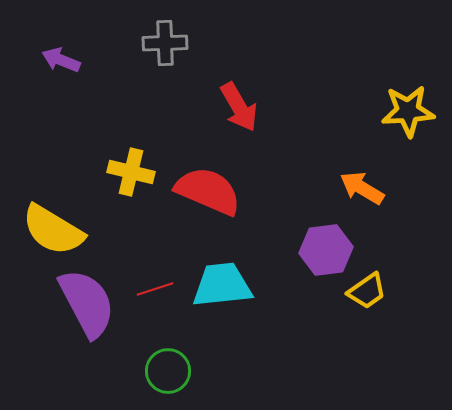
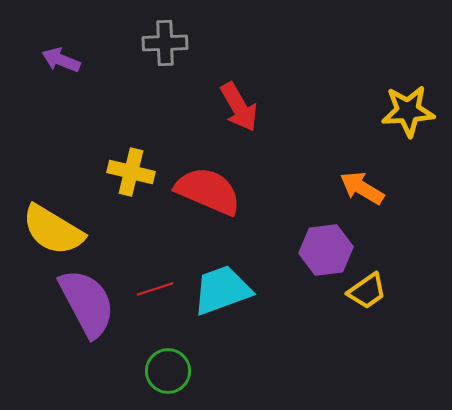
cyan trapezoid: moved 5 px down; rotated 14 degrees counterclockwise
